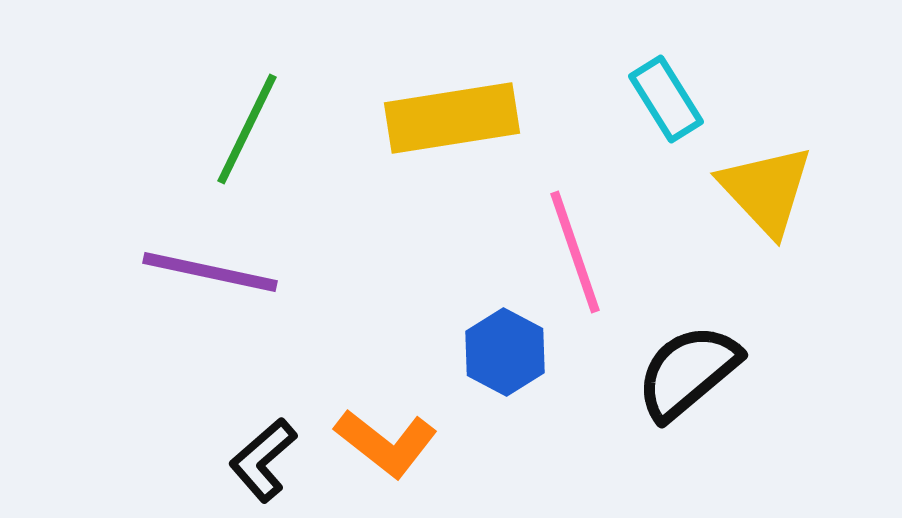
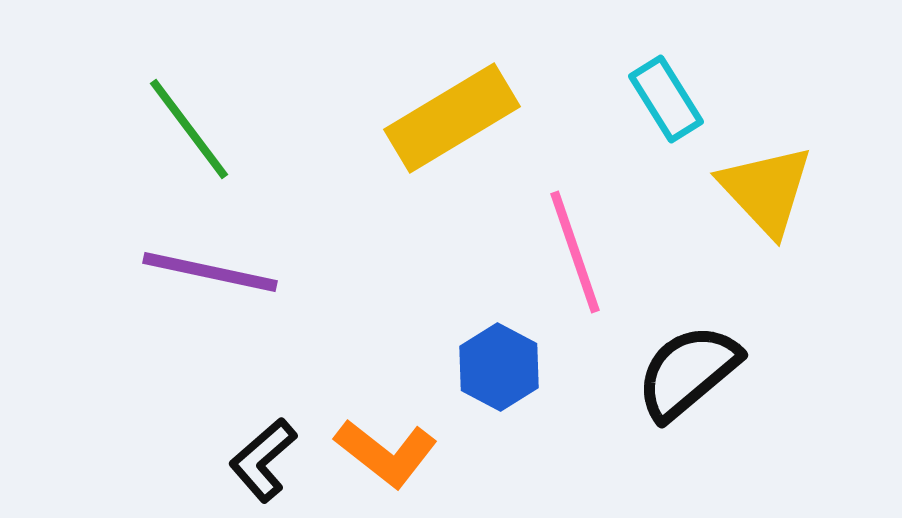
yellow rectangle: rotated 22 degrees counterclockwise
green line: moved 58 px left; rotated 63 degrees counterclockwise
blue hexagon: moved 6 px left, 15 px down
orange L-shape: moved 10 px down
